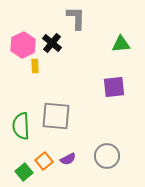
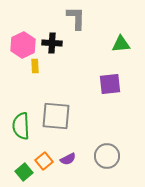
black cross: rotated 36 degrees counterclockwise
purple square: moved 4 px left, 3 px up
